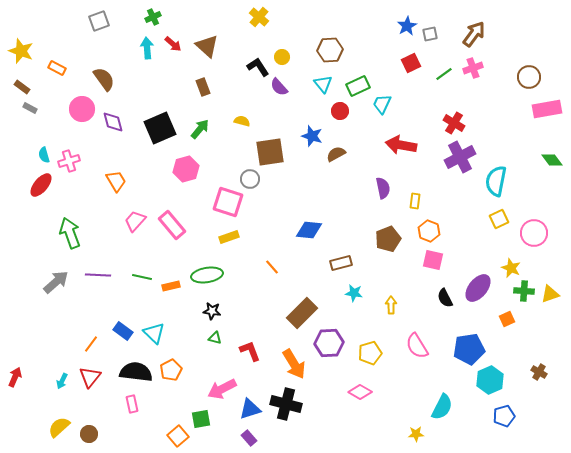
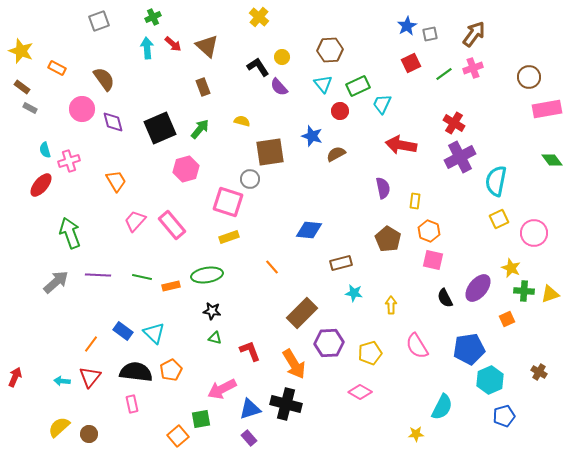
cyan semicircle at (44, 155): moved 1 px right, 5 px up
brown pentagon at (388, 239): rotated 20 degrees counterclockwise
cyan arrow at (62, 381): rotated 70 degrees clockwise
